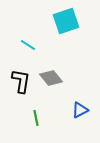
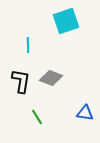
cyan line: rotated 56 degrees clockwise
gray diamond: rotated 30 degrees counterclockwise
blue triangle: moved 5 px right, 3 px down; rotated 36 degrees clockwise
green line: moved 1 px right, 1 px up; rotated 21 degrees counterclockwise
